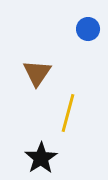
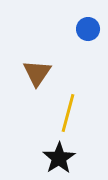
black star: moved 18 px right
